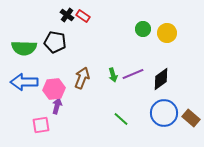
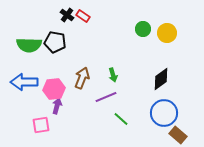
green semicircle: moved 5 px right, 3 px up
purple line: moved 27 px left, 23 px down
brown rectangle: moved 13 px left, 17 px down
